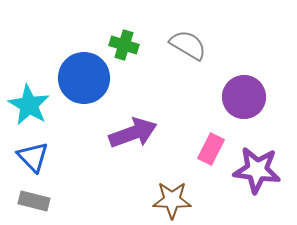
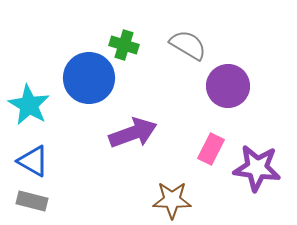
blue circle: moved 5 px right
purple circle: moved 16 px left, 11 px up
blue triangle: moved 4 px down; rotated 16 degrees counterclockwise
purple star: moved 2 px up
gray rectangle: moved 2 px left
